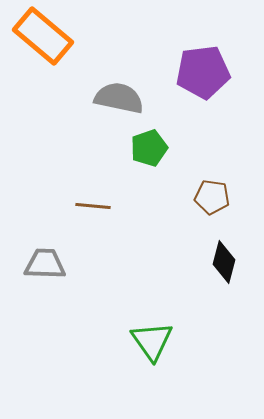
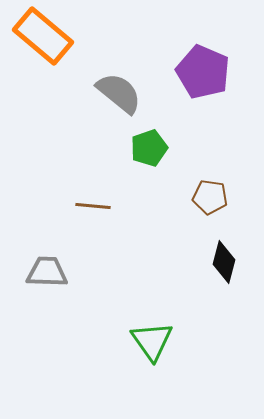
purple pentagon: rotated 30 degrees clockwise
gray semicircle: moved 5 px up; rotated 27 degrees clockwise
brown pentagon: moved 2 px left
gray trapezoid: moved 2 px right, 8 px down
